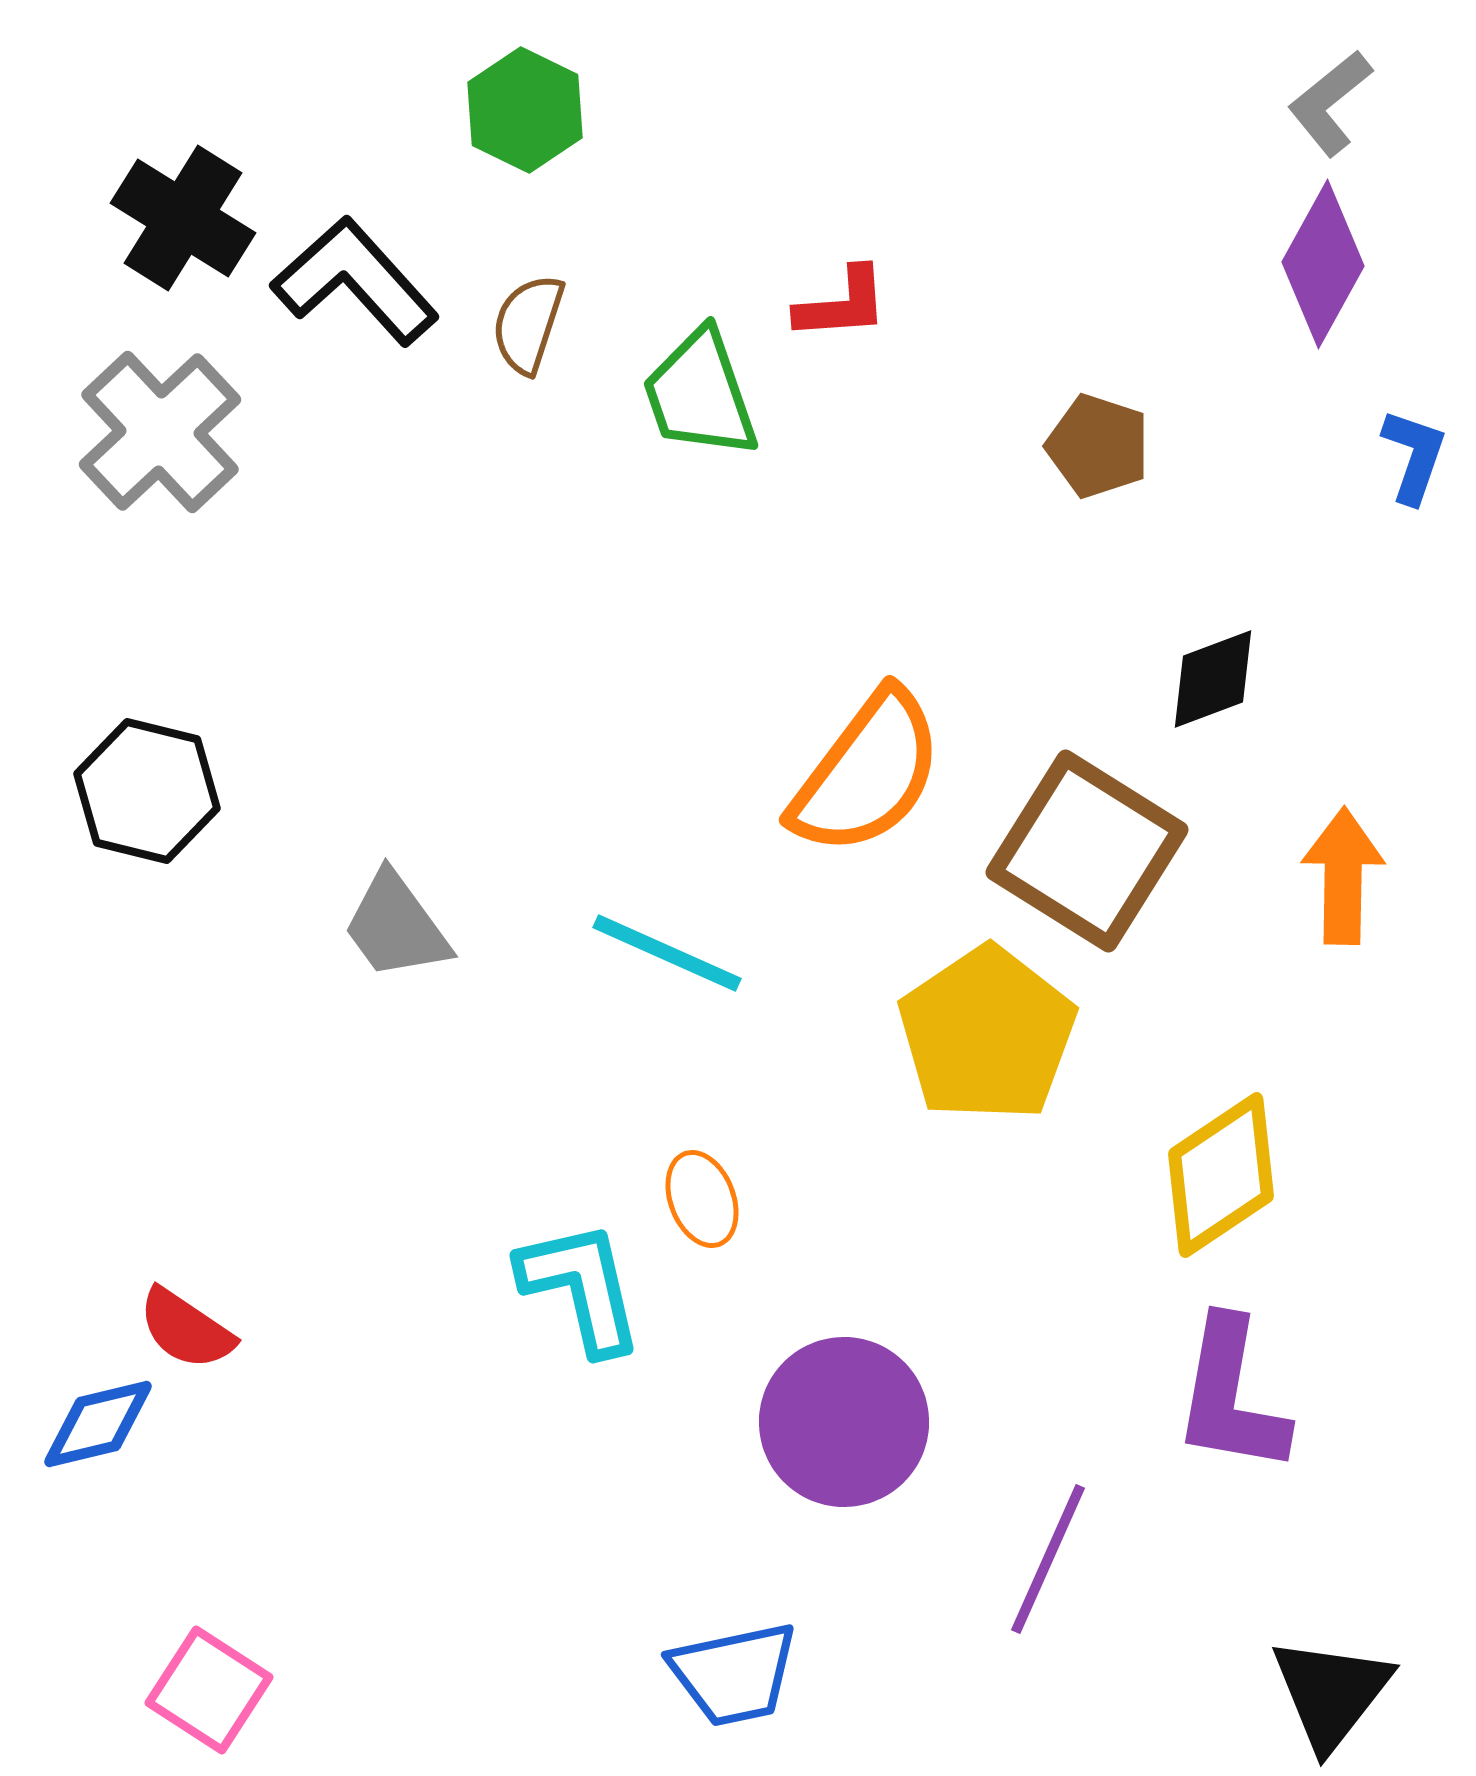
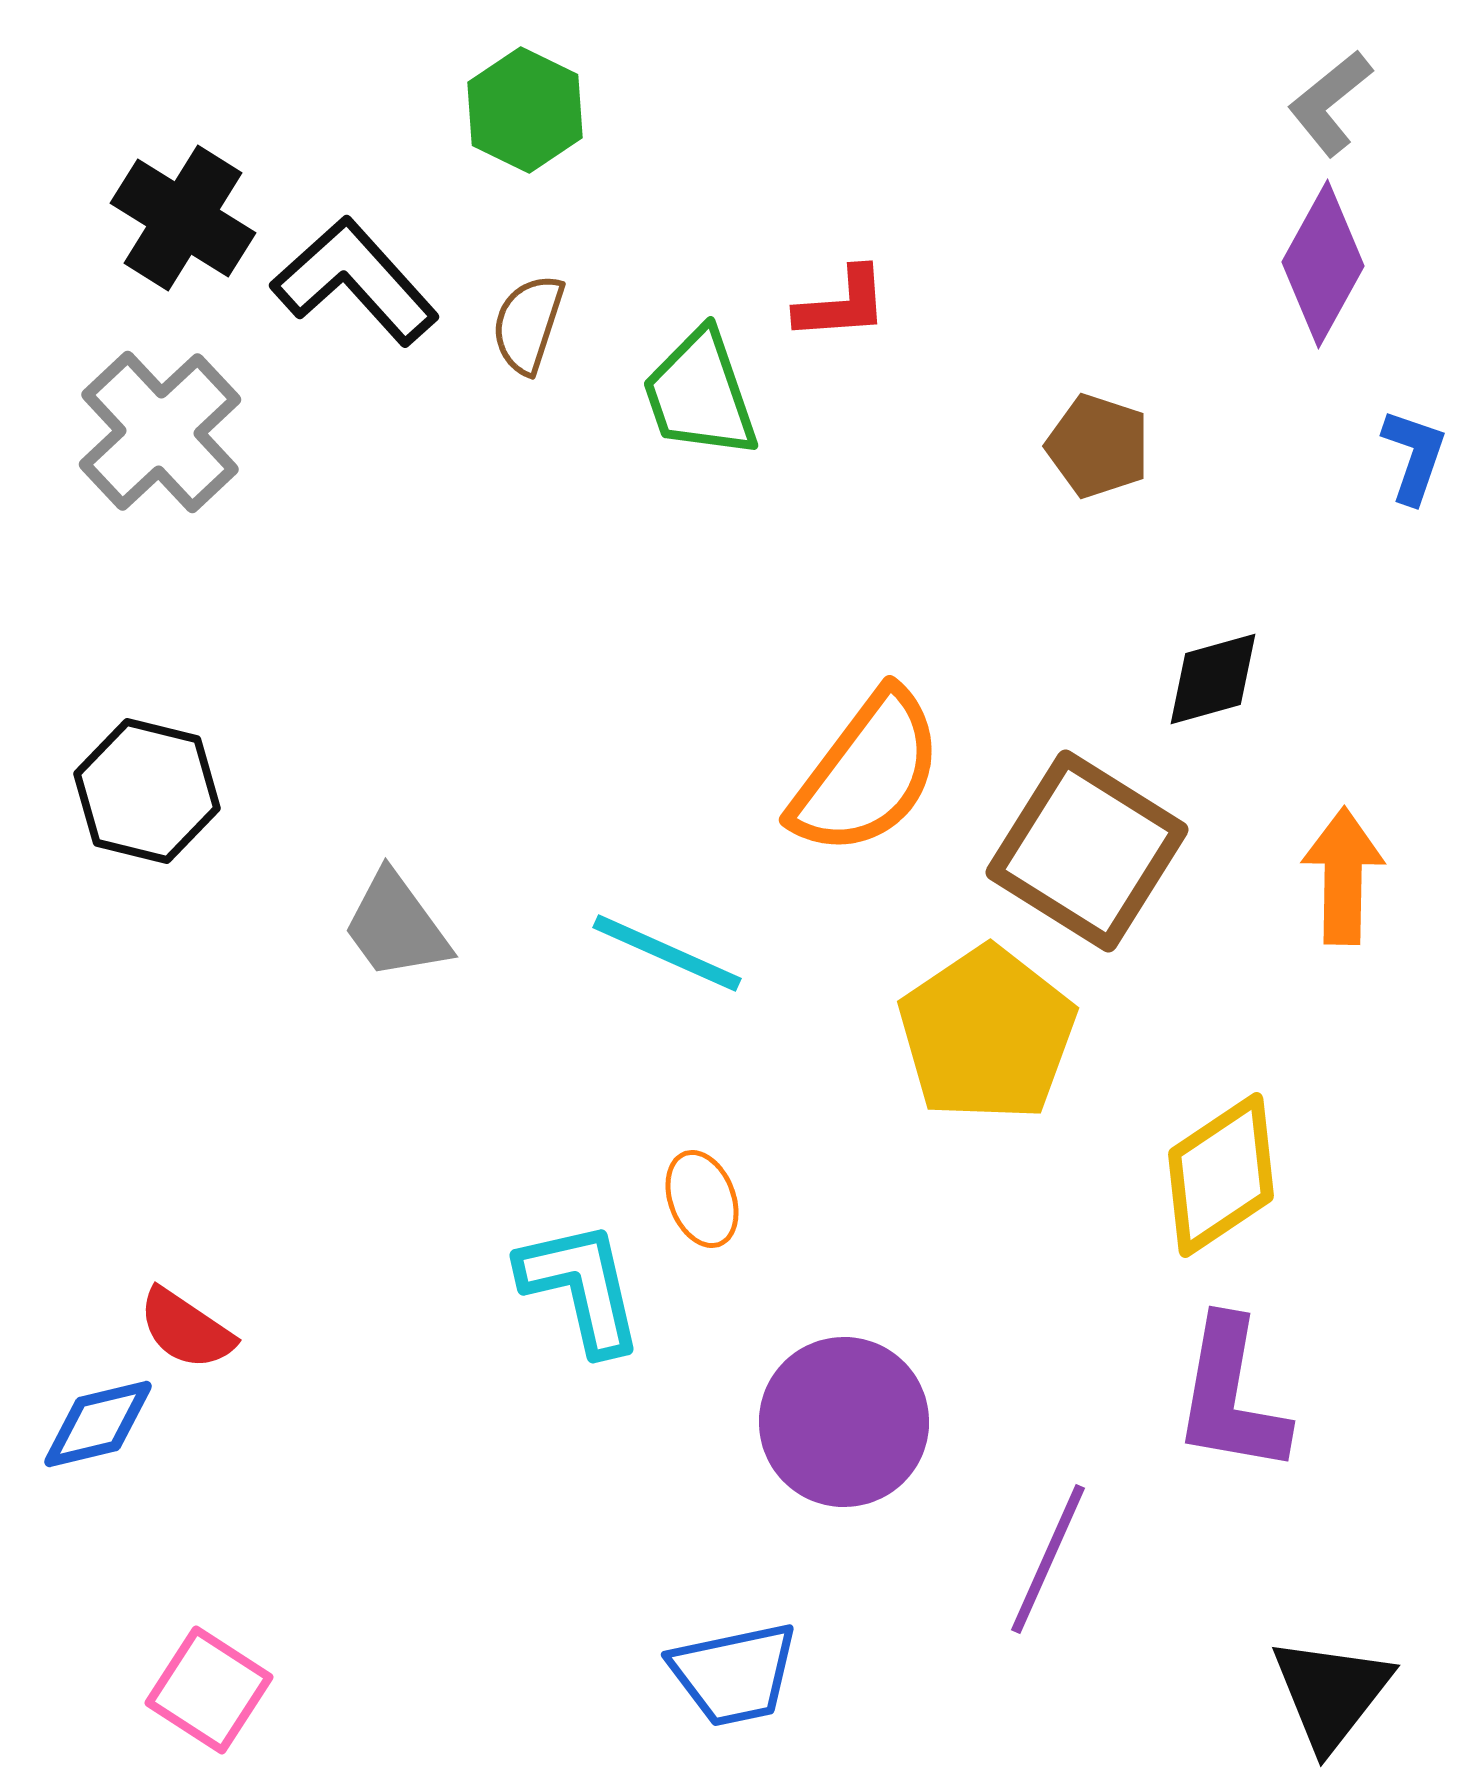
black diamond: rotated 5 degrees clockwise
